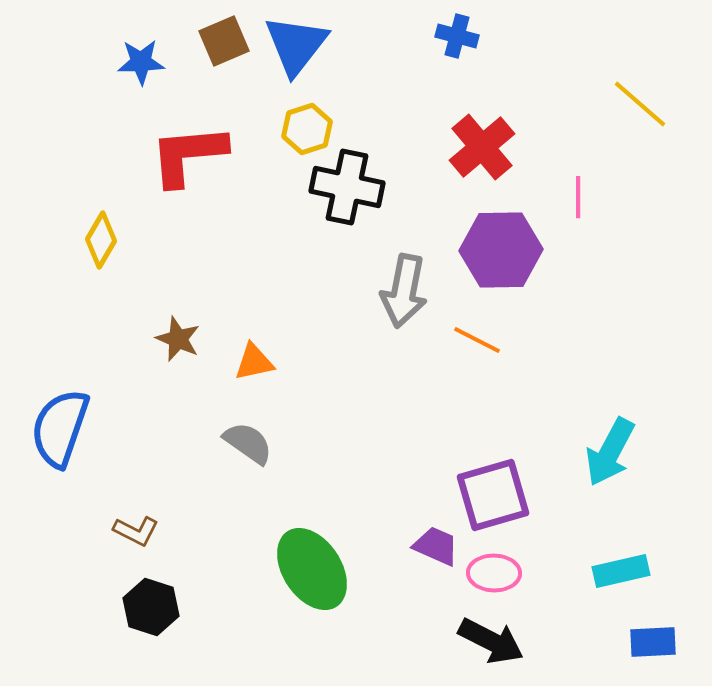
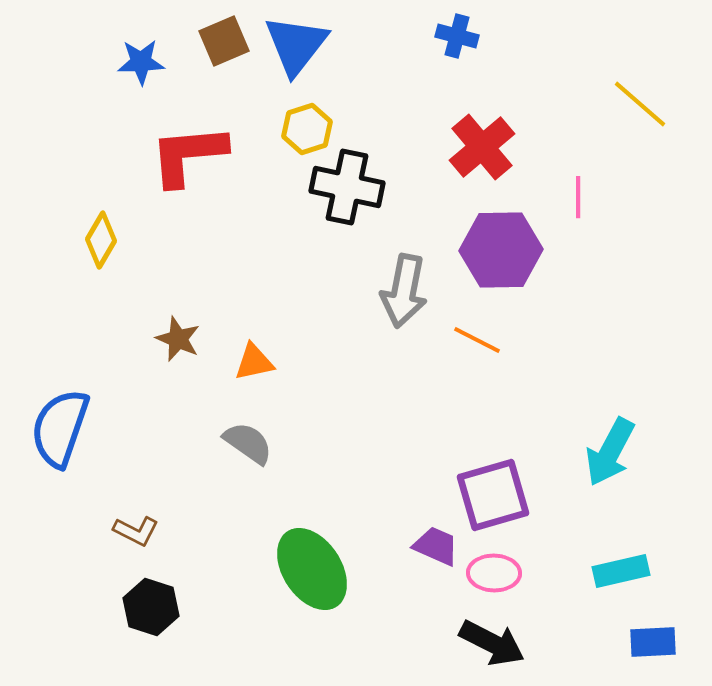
black arrow: moved 1 px right, 2 px down
